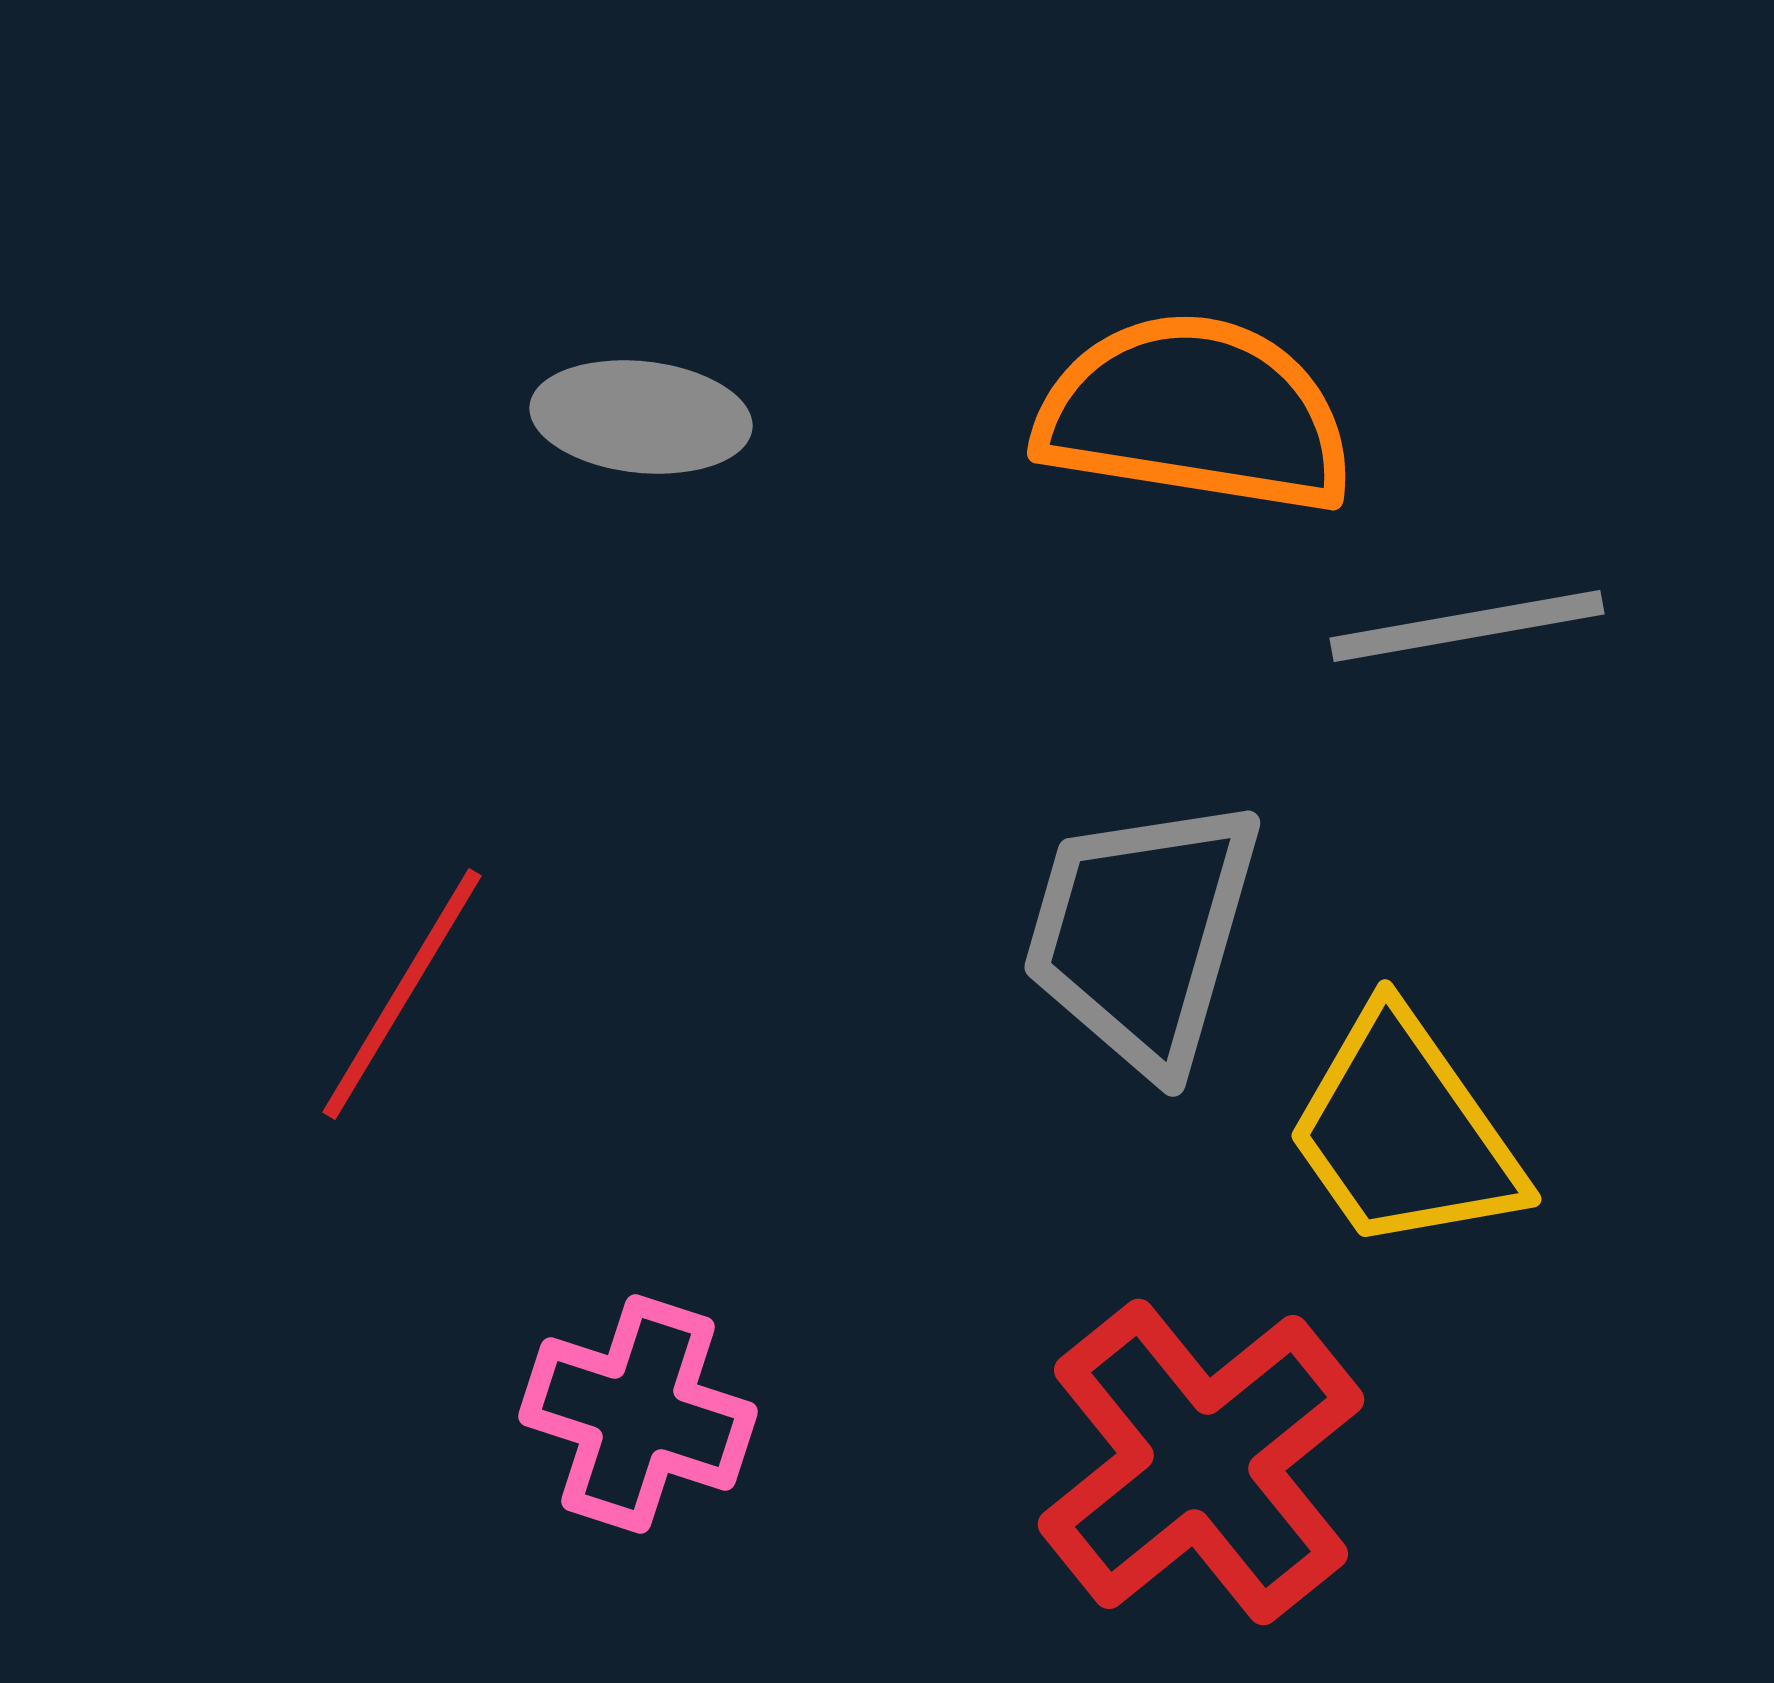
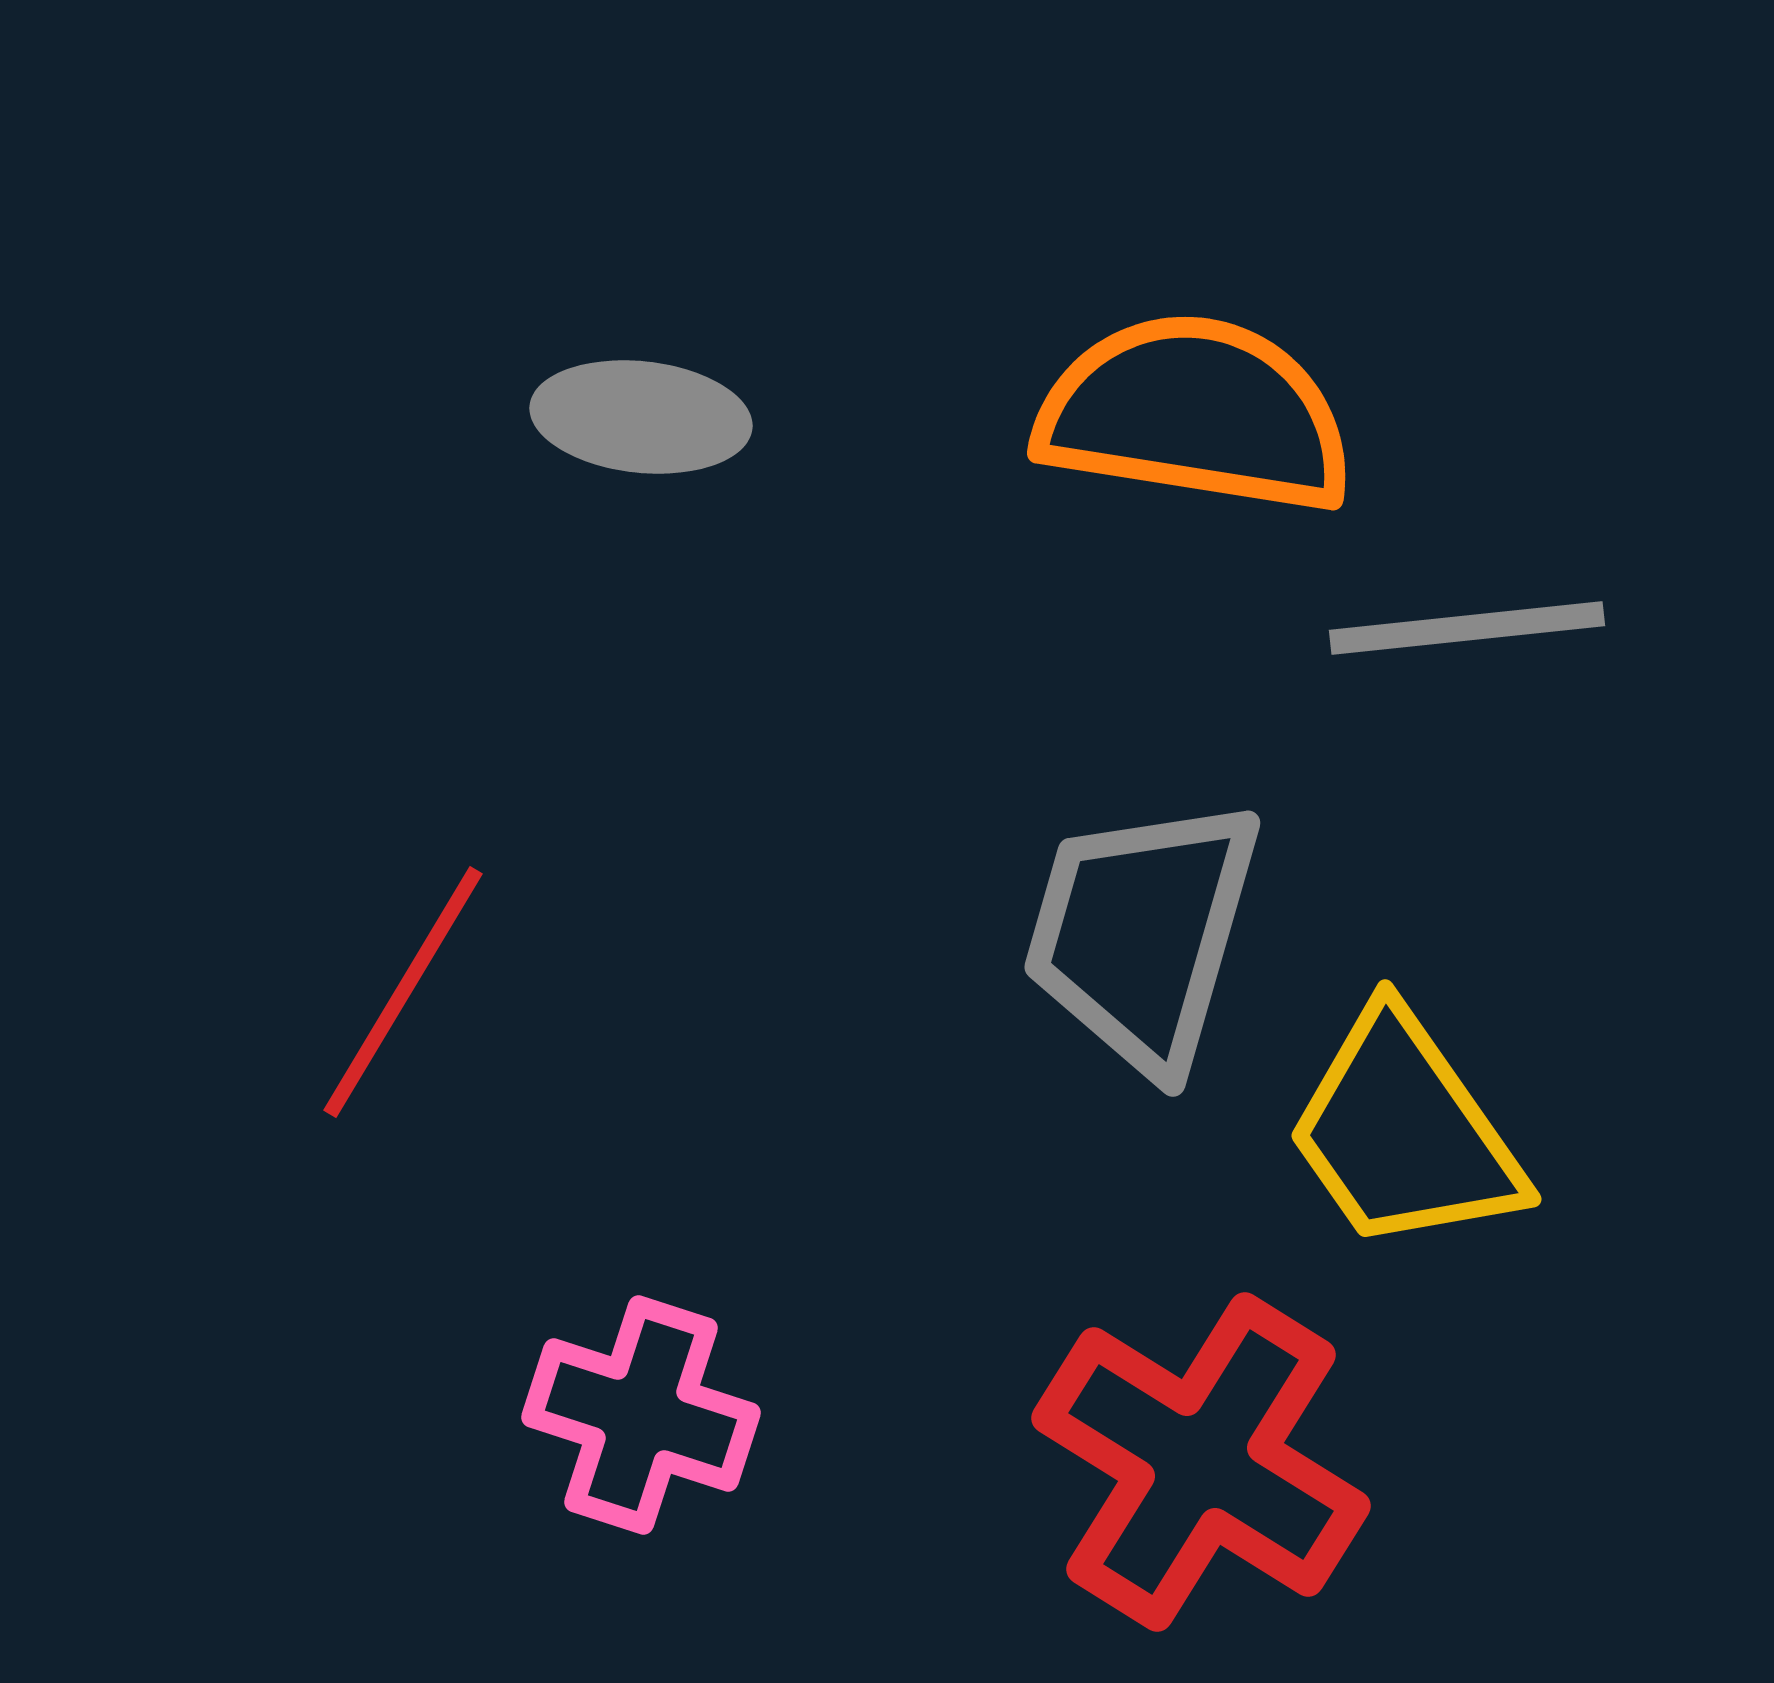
gray line: moved 2 px down; rotated 4 degrees clockwise
red line: moved 1 px right, 2 px up
pink cross: moved 3 px right, 1 px down
red cross: rotated 19 degrees counterclockwise
